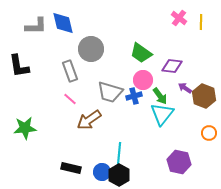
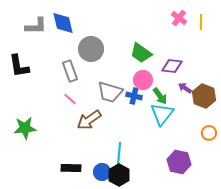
blue cross: rotated 28 degrees clockwise
black rectangle: rotated 12 degrees counterclockwise
